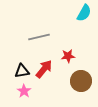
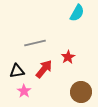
cyan semicircle: moved 7 px left
gray line: moved 4 px left, 6 px down
red star: moved 1 px down; rotated 24 degrees counterclockwise
black triangle: moved 5 px left
brown circle: moved 11 px down
